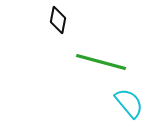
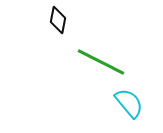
green line: rotated 12 degrees clockwise
